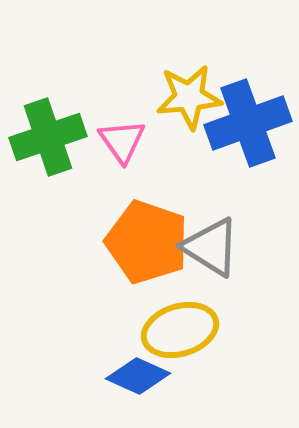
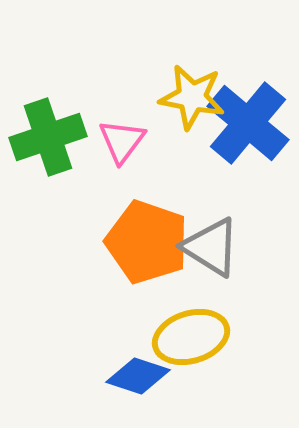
yellow star: moved 3 px right; rotated 16 degrees clockwise
blue cross: rotated 30 degrees counterclockwise
pink triangle: rotated 12 degrees clockwise
yellow ellipse: moved 11 px right, 7 px down
blue diamond: rotated 6 degrees counterclockwise
